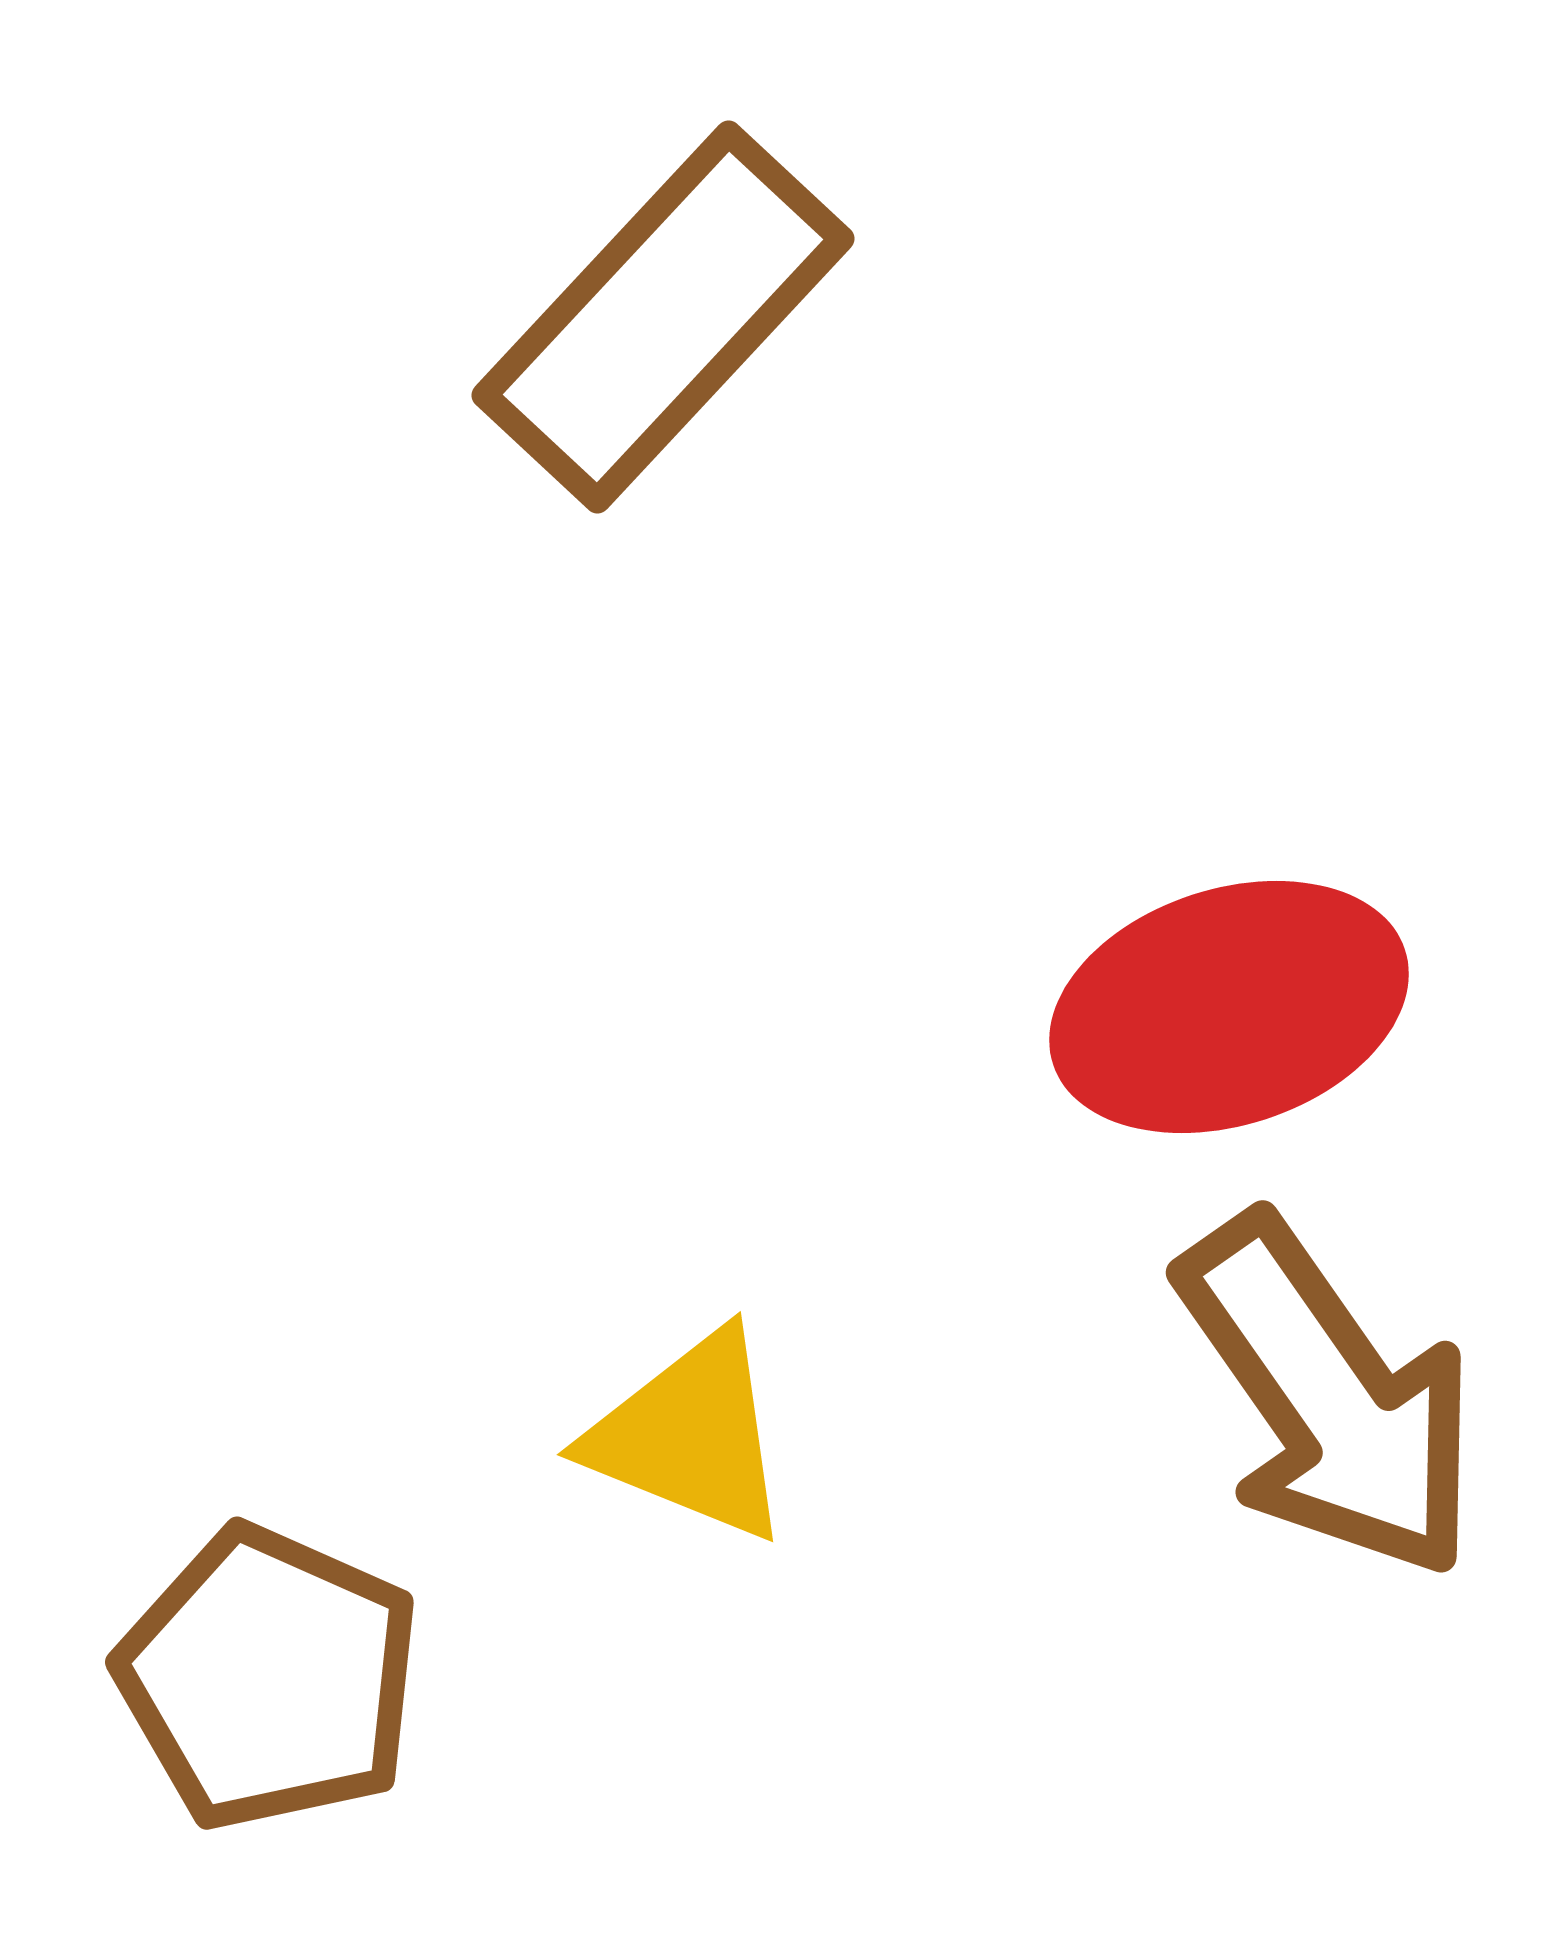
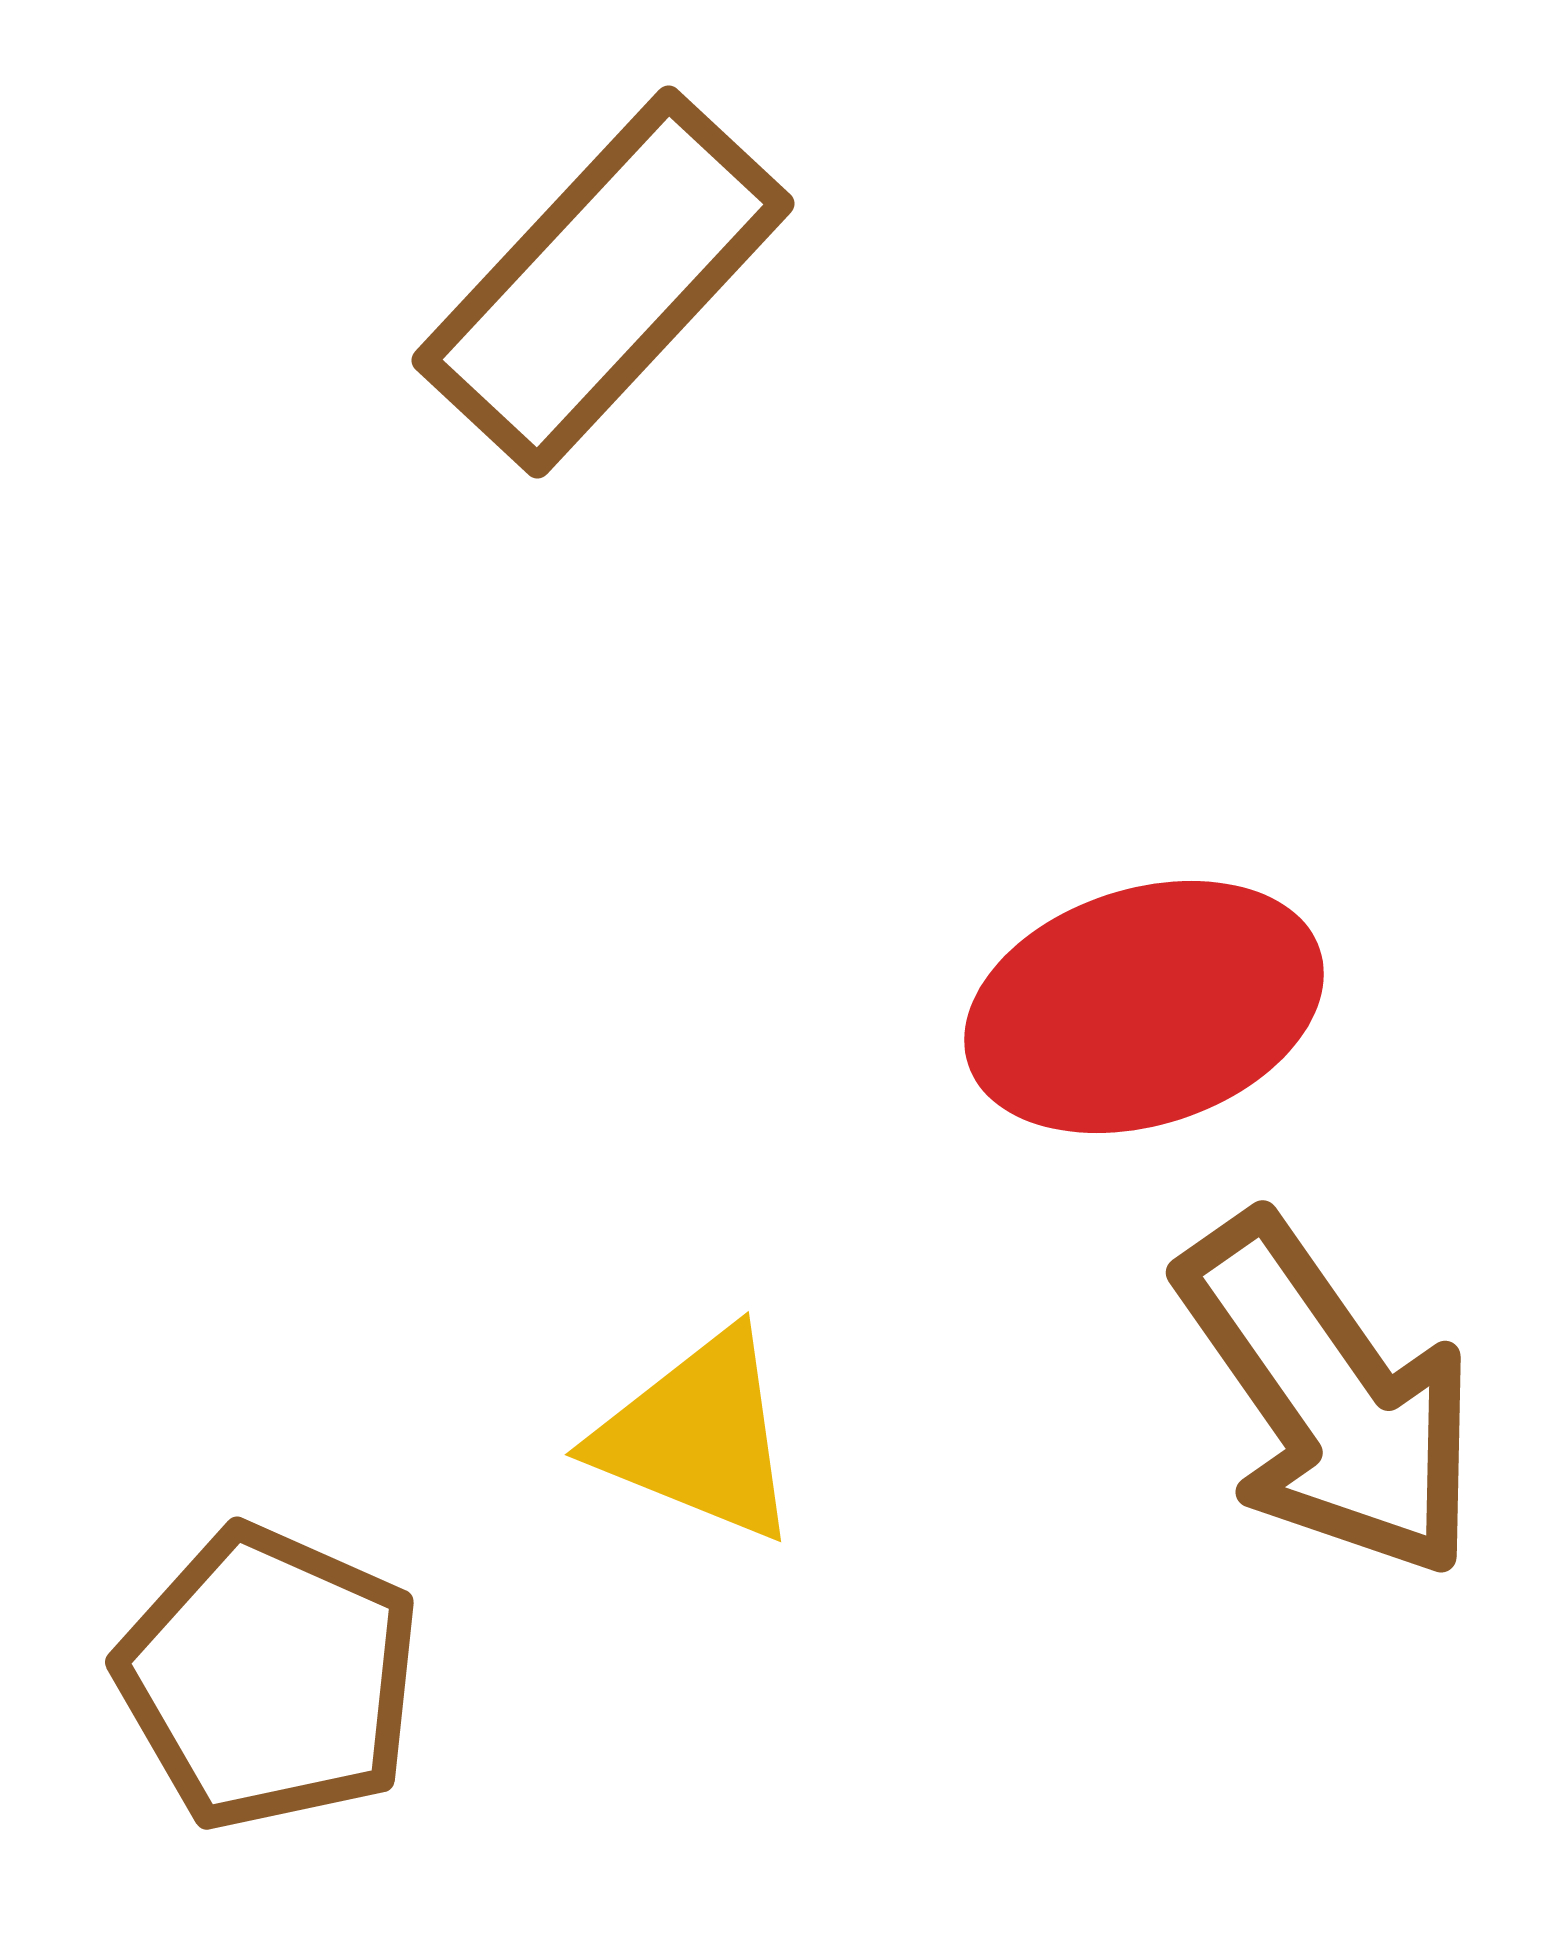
brown rectangle: moved 60 px left, 35 px up
red ellipse: moved 85 px left
yellow triangle: moved 8 px right
